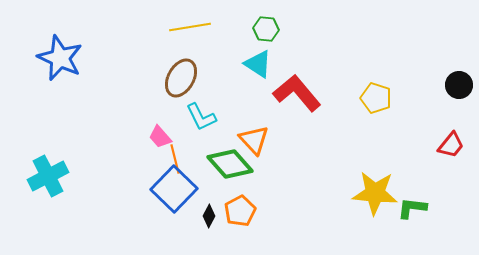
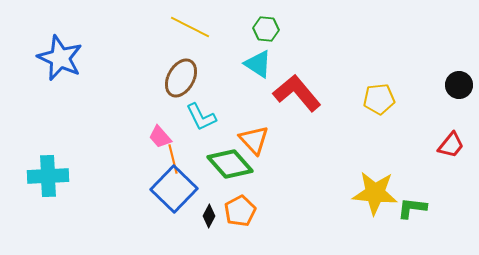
yellow line: rotated 36 degrees clockwise
yellow pentagon: moved 3 px right, 1 px down; rotated 24 degrees counterclockwise
orange line: moved 2 px left
cyan cross: rotated 24 degrees clockwise
